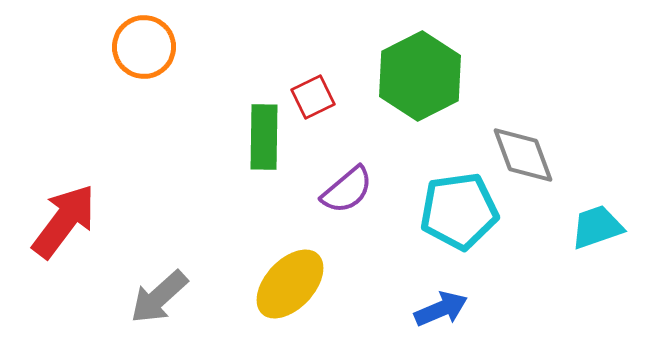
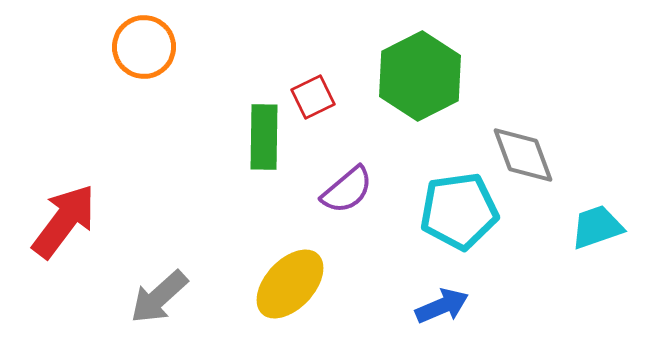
blue arrow: moved 1 px right, 3 px up
